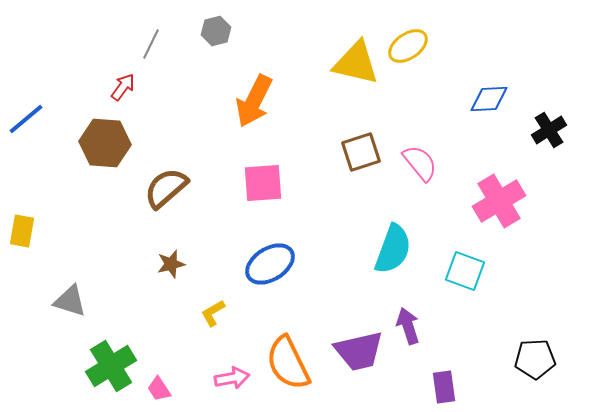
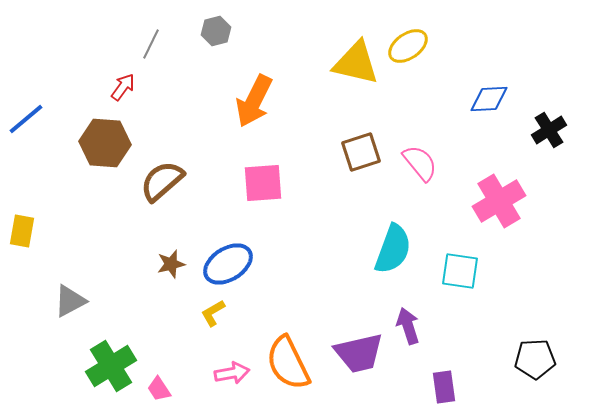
brown semicircle: moved 4 px left, 7 px up
blue ellipse: moved 42 px left
cyan square: moved 5 px left; rotated 12 degrees counterclockwise
gray triangle: rotated 45 degrees counterclockwise
purple trapezoid: moved 2 px down
pink arrow: moved 5 px up
